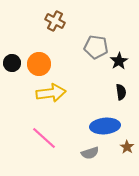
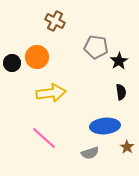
orange circle: moved 2 px left, 7 px up
